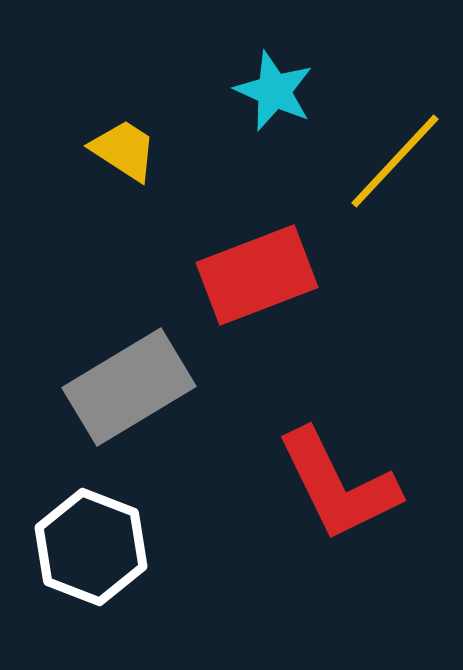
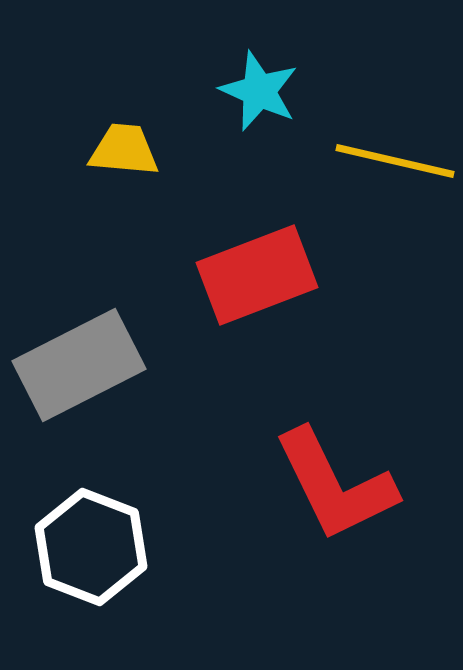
cyan star: moved 15 px left
yellow trapezoid: rotated 28 degrees counterclockwise
yellow line: rotated 60 degrees clockwise
gray rectangle: moved 50 px left, 22 px up; rotated 4 degrees clockwise
red L-shape: moved 3 px left
